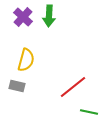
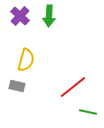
purple cross: moved 3 px left, 1 px up
green line: moved 1 px left
